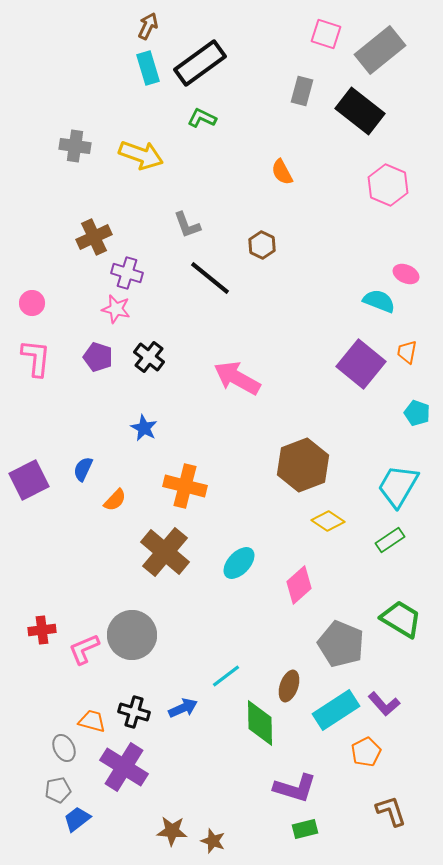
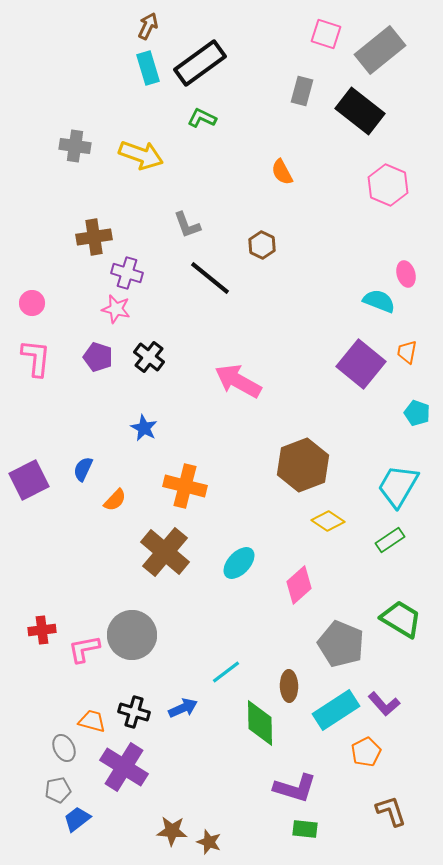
brown cross at (94, 237): rotated 16 degrees clockwise
pink ellipse at (406, 274): rotated 50 degrees clockwise
pink arrow at (237, 378): moved 1 px right, 3 px down
pink L-shape at (84, 649): rotated 12 degrees clockwise
cyan line at (226, 676): moved 4 px up
brown ellipse at (289, 686): rotated 20 degrees counterclockwise
green rectangle at (305, 829): rotated 20 degrees clockwise
brown star at (213, 841): moved 4 px left, 1 px down
